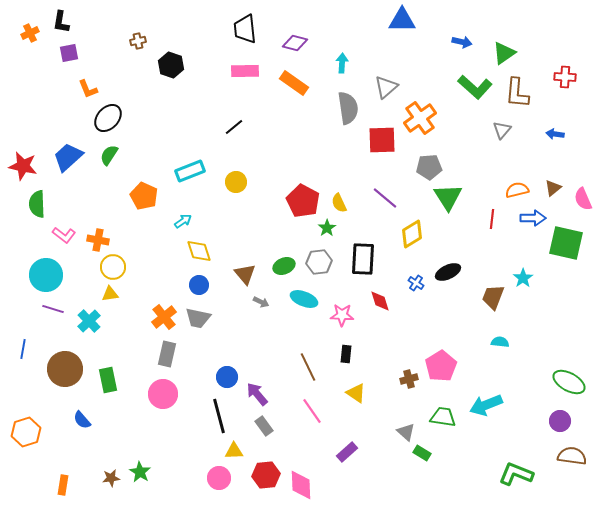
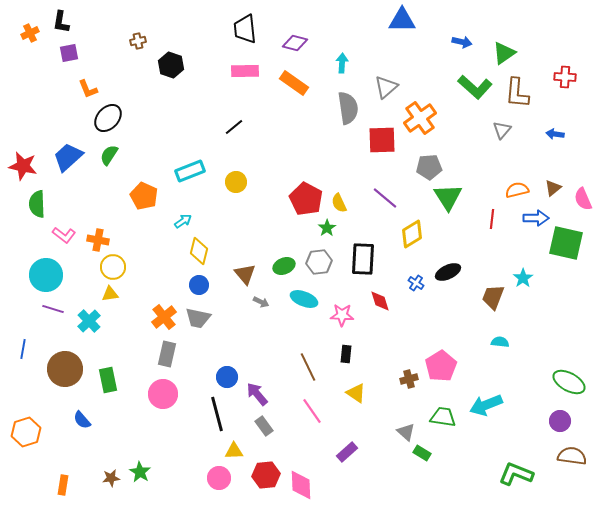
red pentagon at (303, 201): moved 3 px right, 2 px up
blue arrow at (533, 218): moved 3 px right
yellow diamond at (199, 251): rotated 32 degrees clockwise
black line at (219, 416): moved 2 px left, 2 px up
